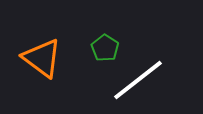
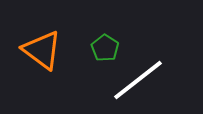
orange triangle: moved 8 px up
